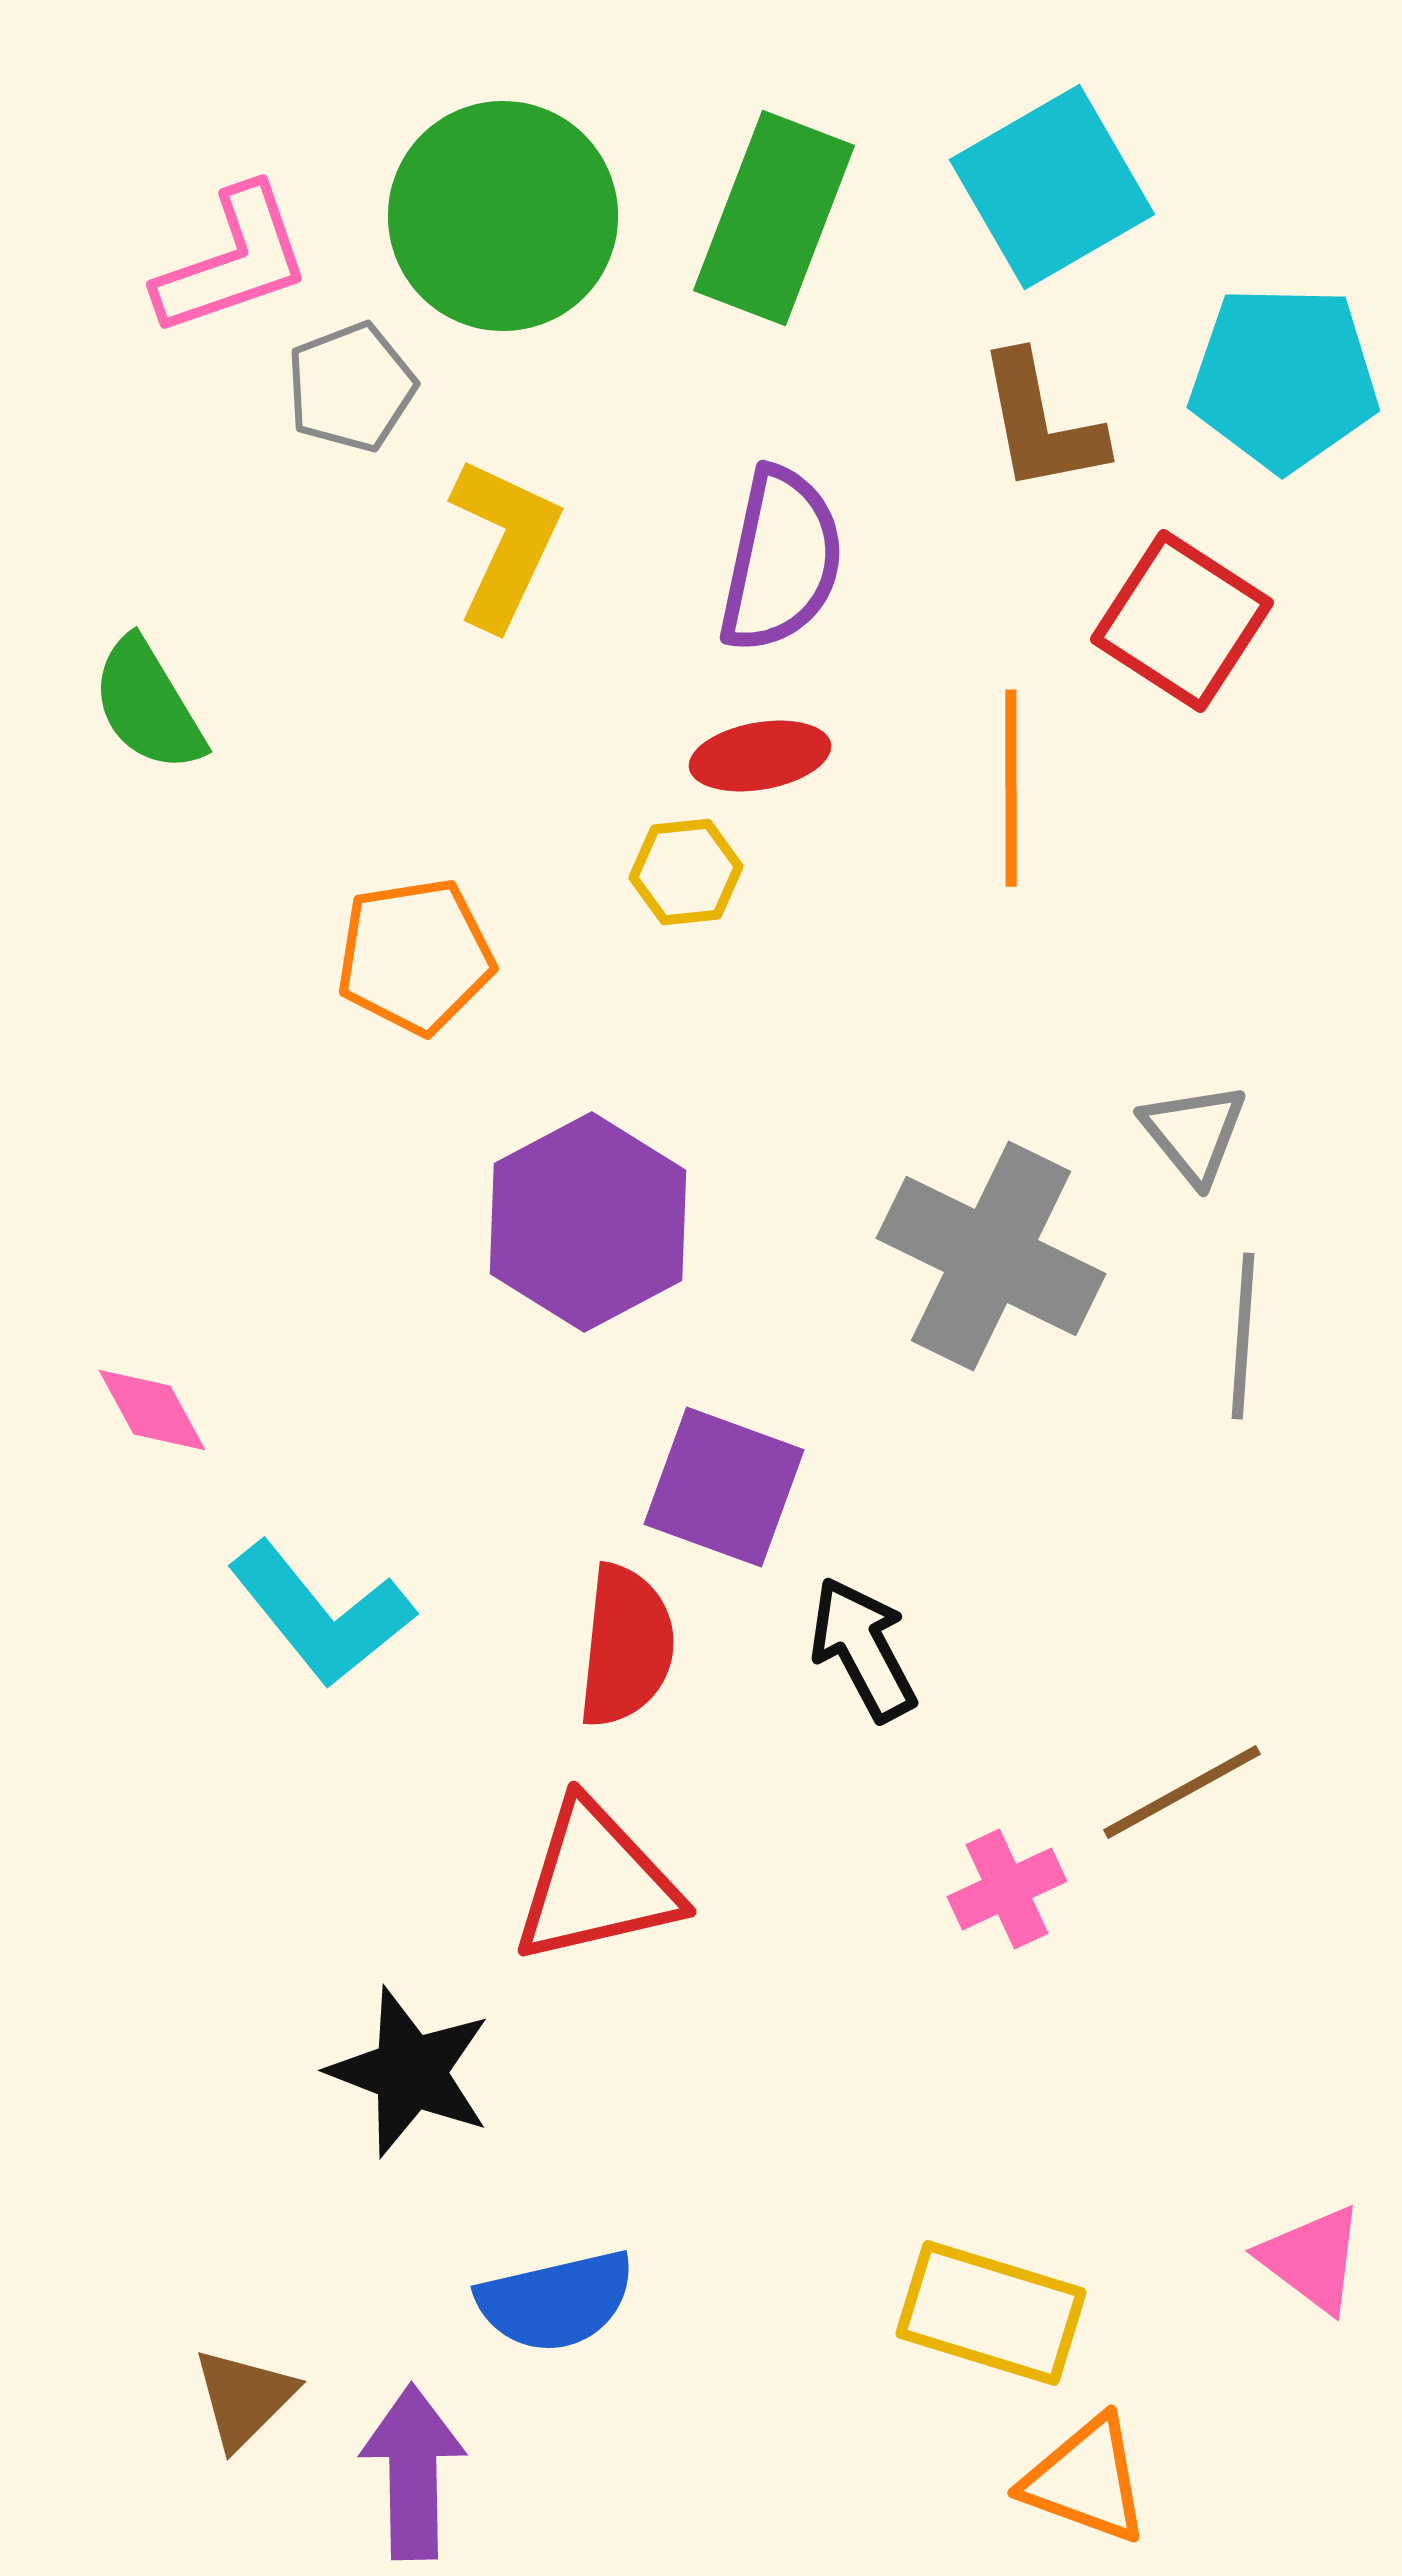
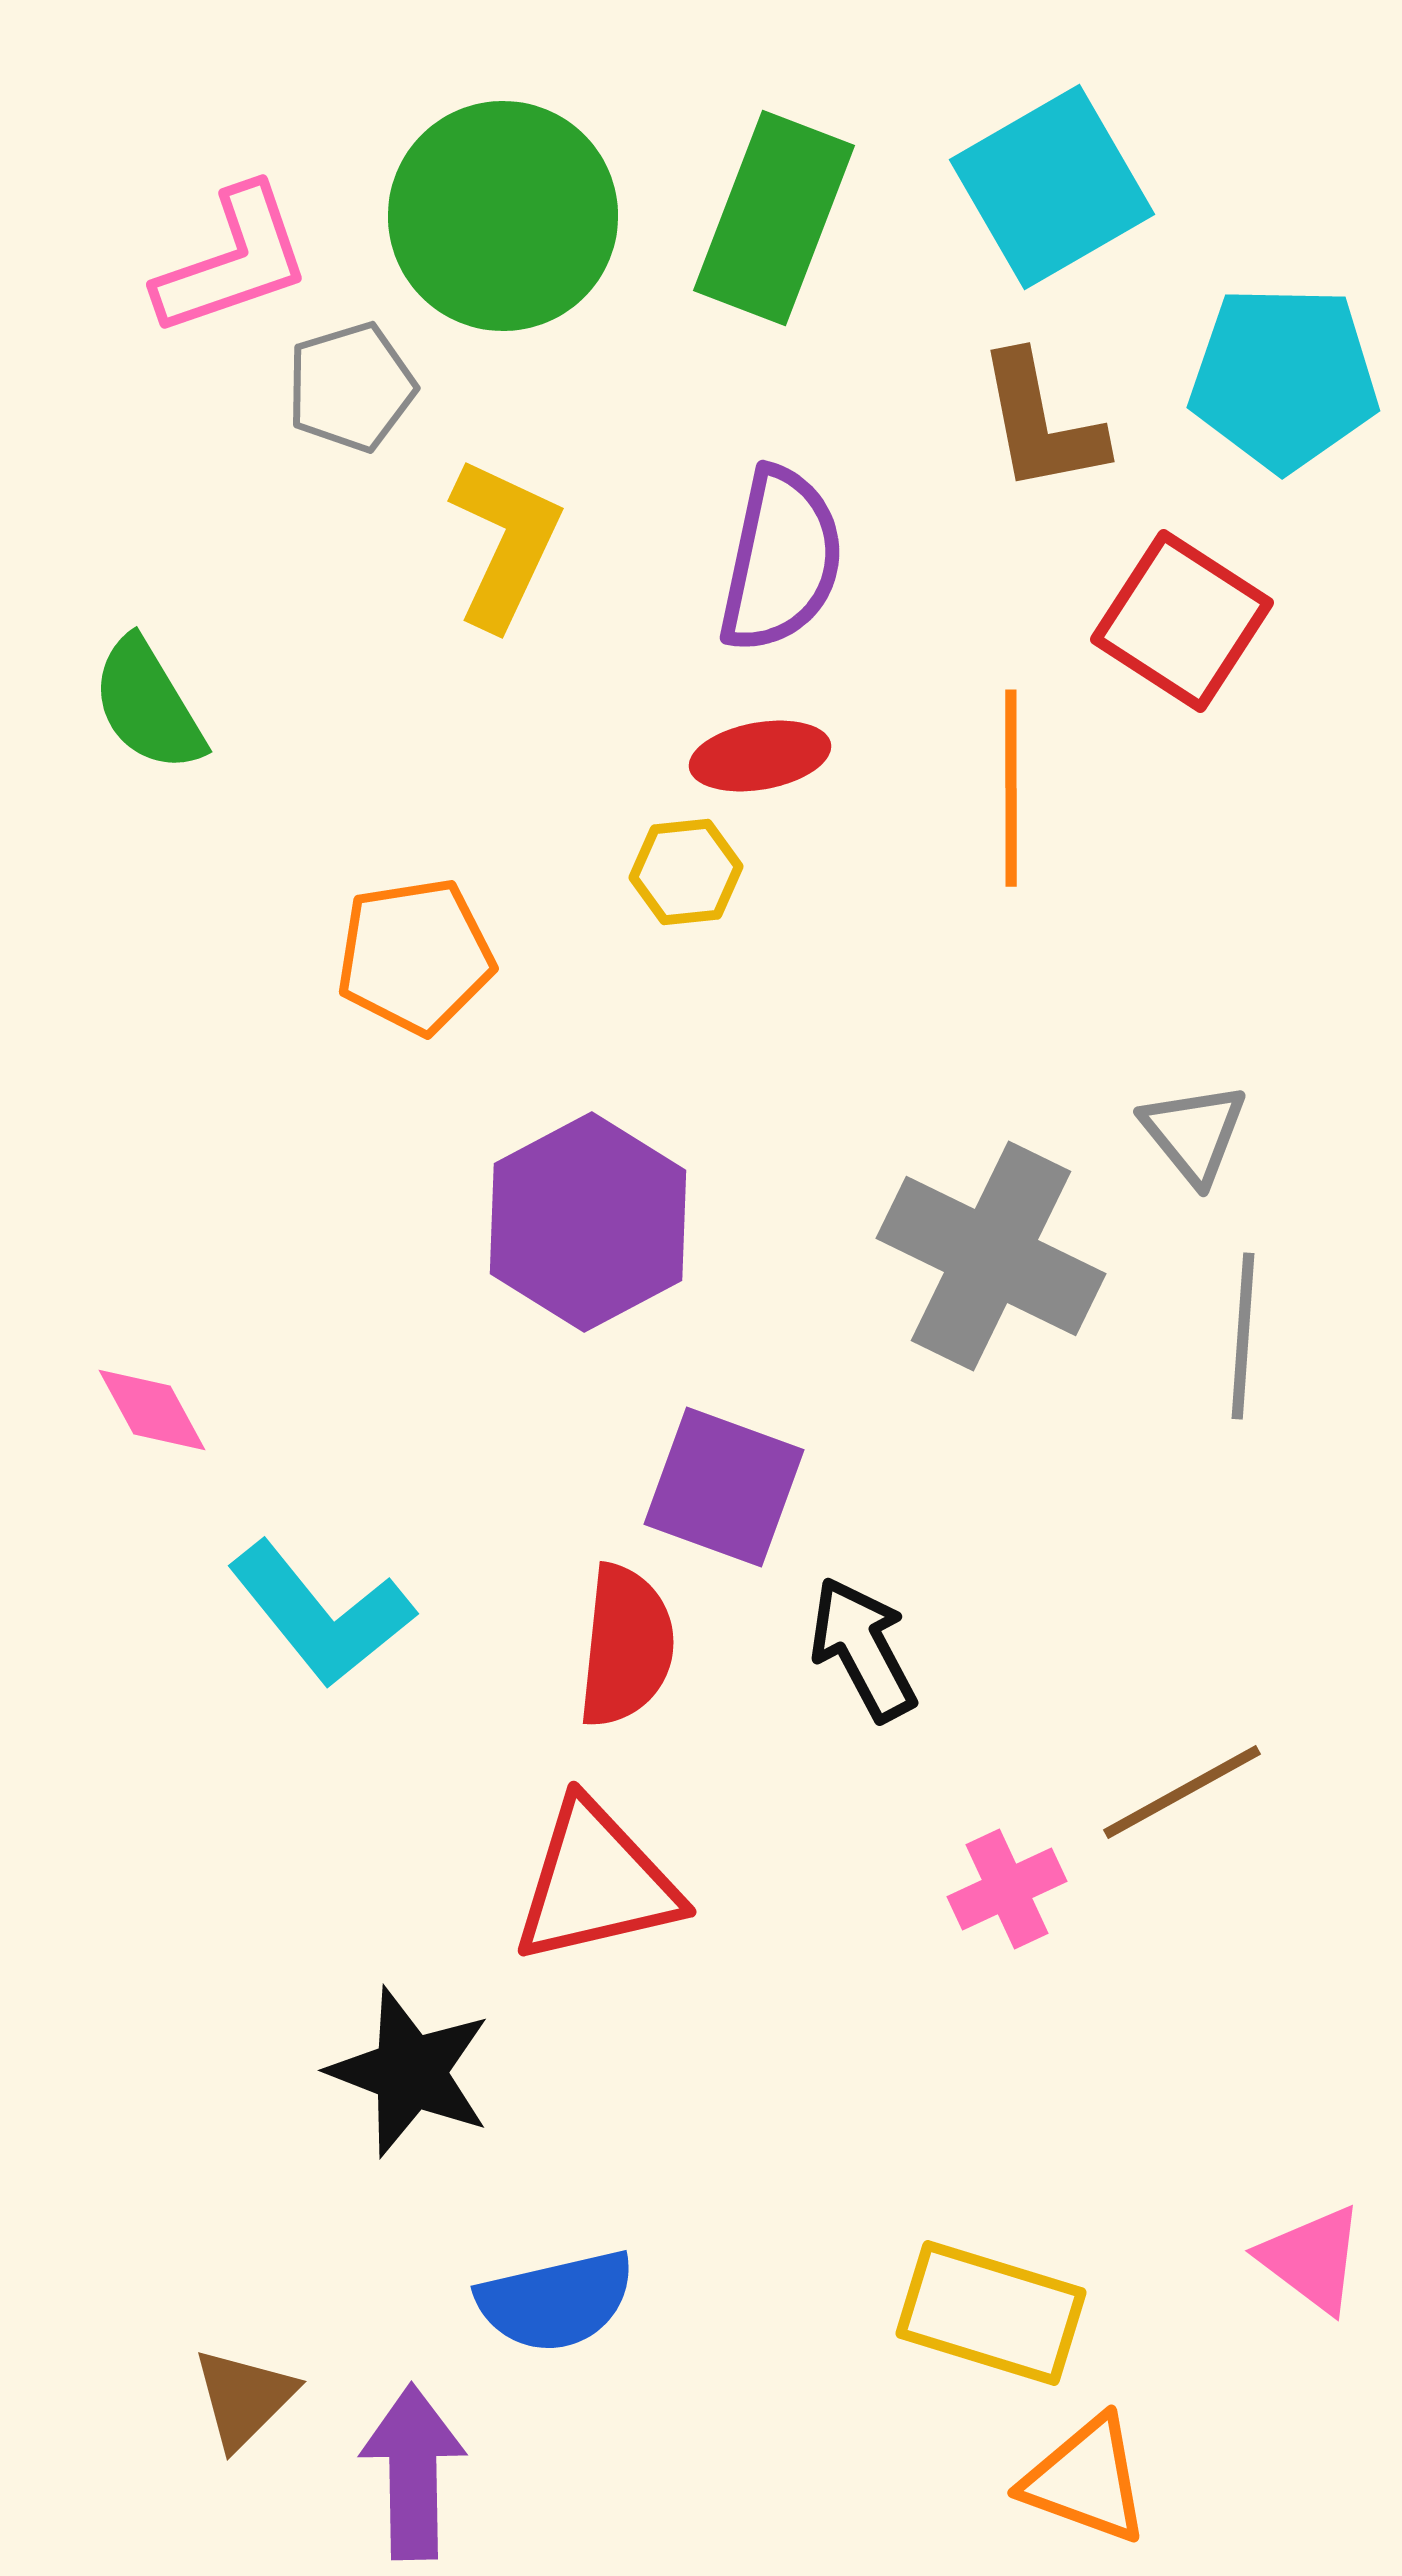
gray pentagon: rotated 4 degrees clockwise
